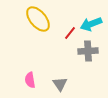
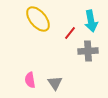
cyan arrow: moved 3 px up; rotated 80 degrees counterclockwise
gray triangle: moved 5 px left, 1 px up
